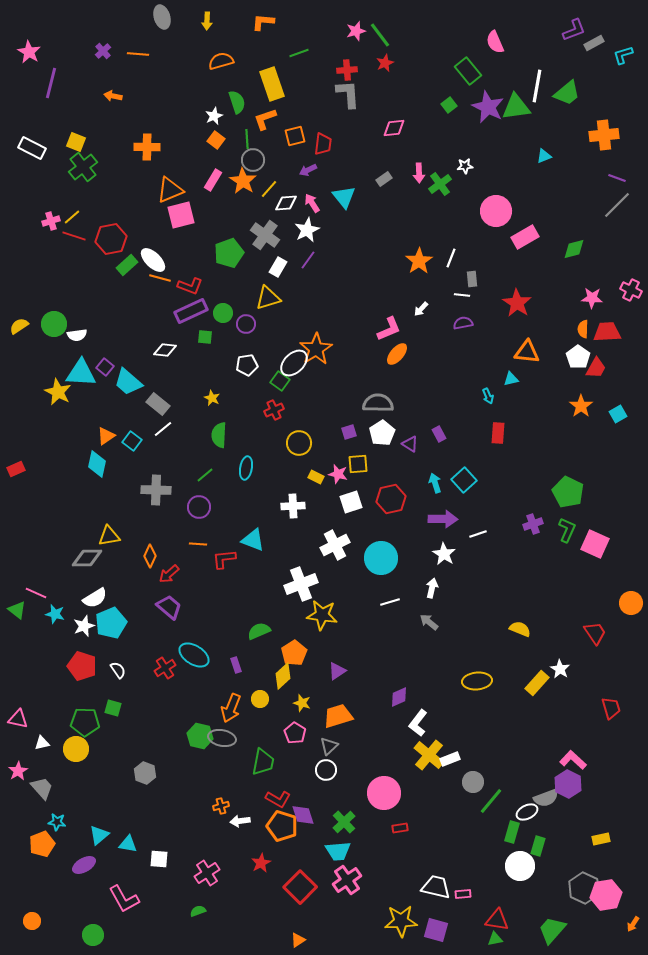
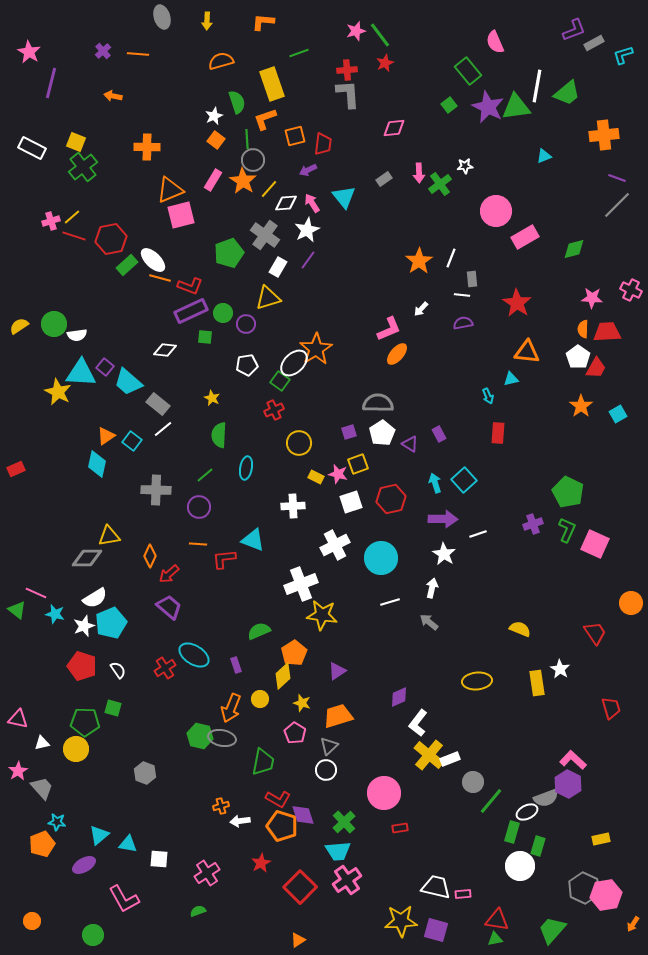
yellow square at (358, 464): rotated 15 degrees counterclockwise
yellow rectangle at (537, 683): rotated 50 degrees counterclockwise
